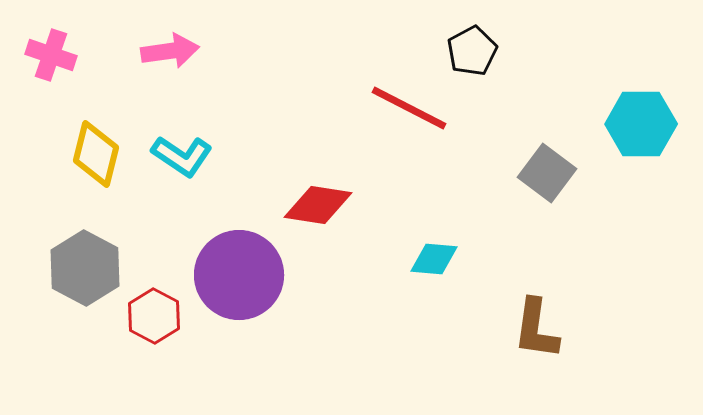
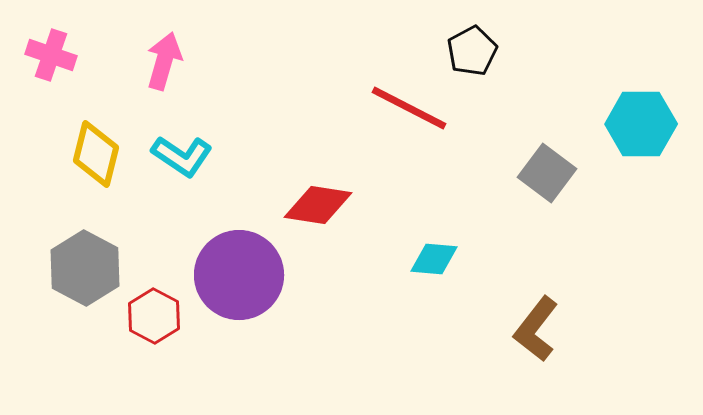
pink arrow: moved 6 px left, 10 px down; rotated 66 degrees counterclockwise
brown L-shape: rotated 30 degrees clockwise
